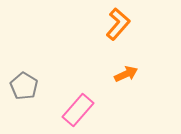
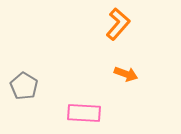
orange arrow: rotated 45 degrees clockwise
pink rectangle: moved 6 px right, 3 px down; rotated 52 degrees clockwise
